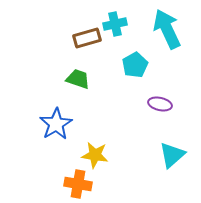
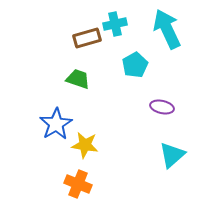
purple ellipse: moved 2 px right, 3 px down
yellow star: moved 10 px left, 10 px up
orange cross: rotated 12 degrees clockwise
